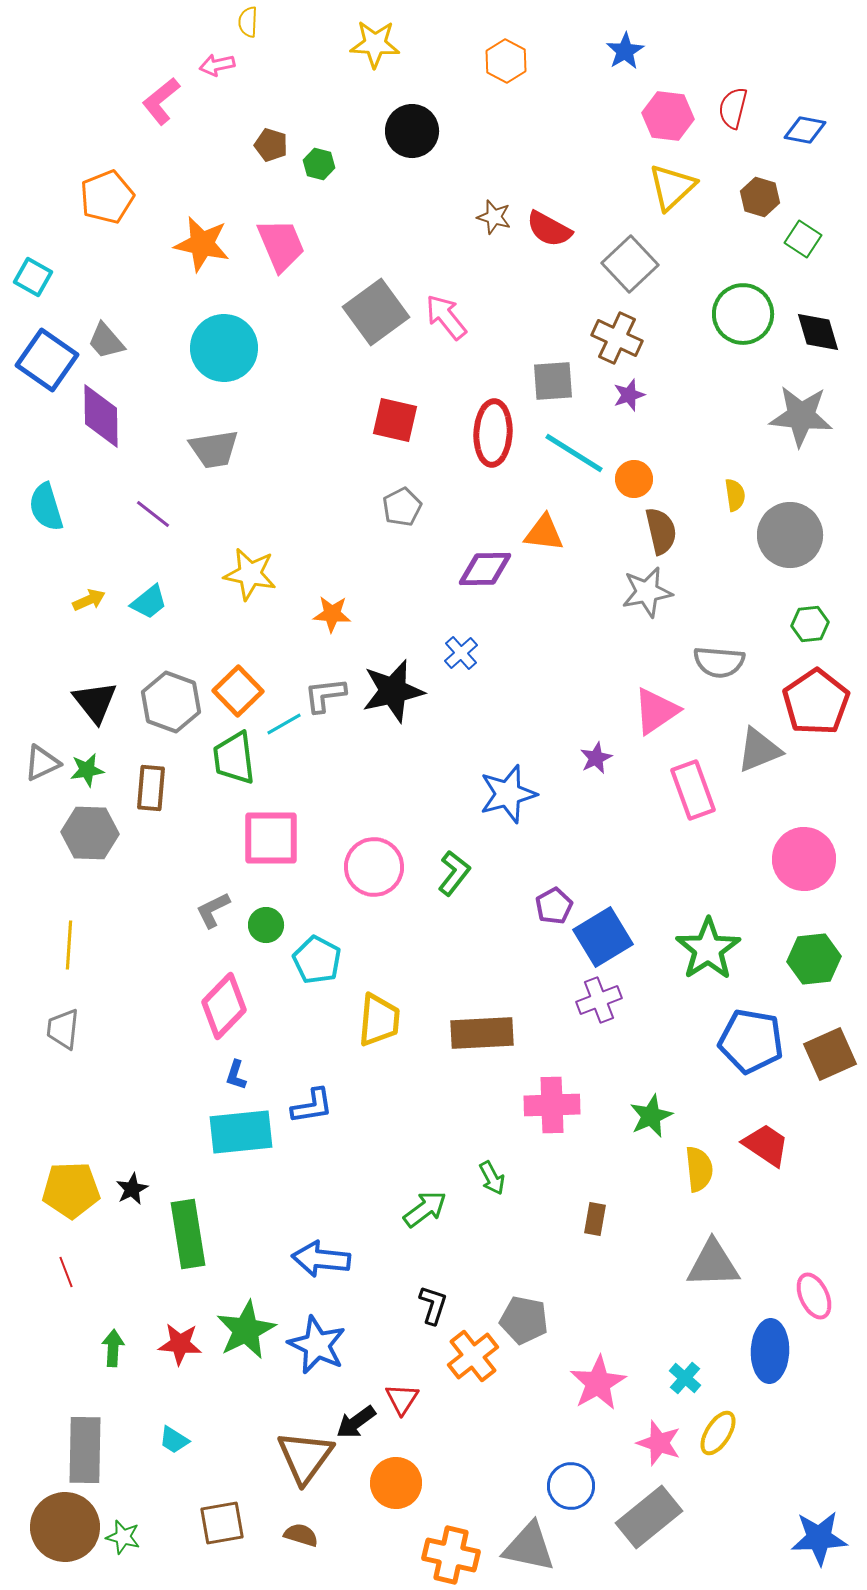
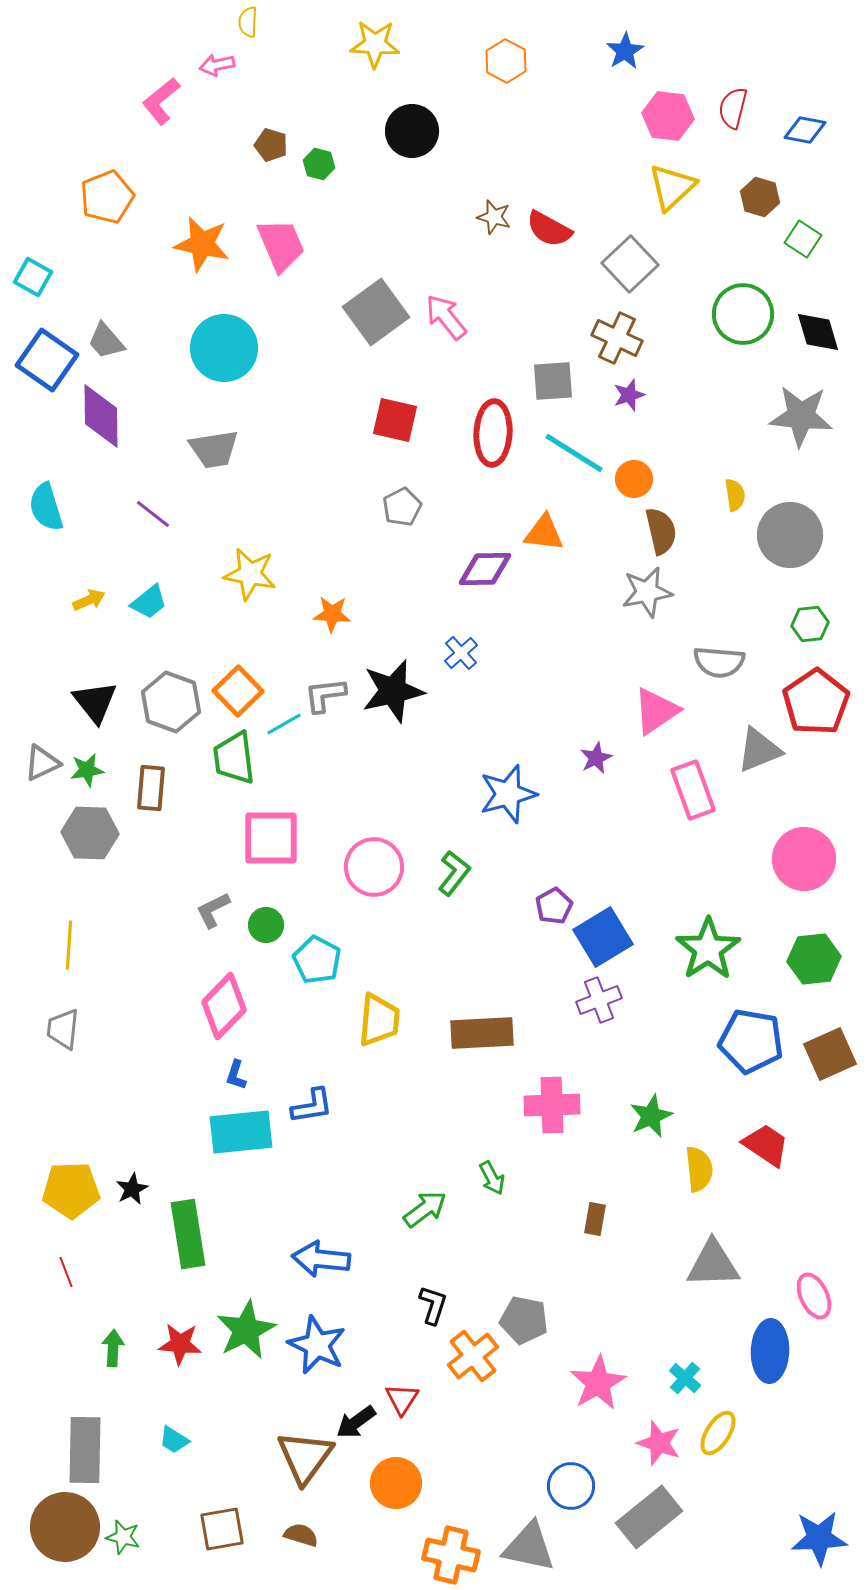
brown square at (222, 1523): moved 6 px down
